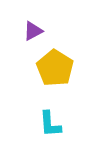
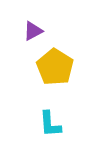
yellow pentagon: moved 1 px up
